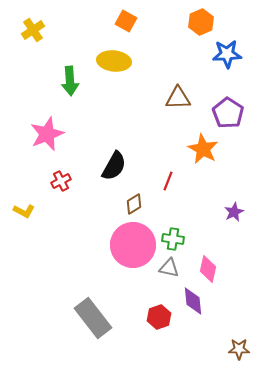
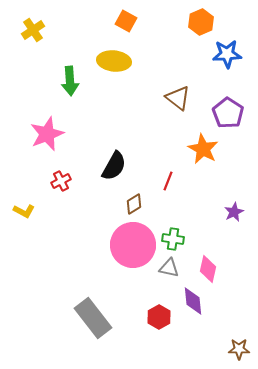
brown triangle: rotated 40 degrees clockwise
red hexagon: rotated 10 degrees counterclockwise
